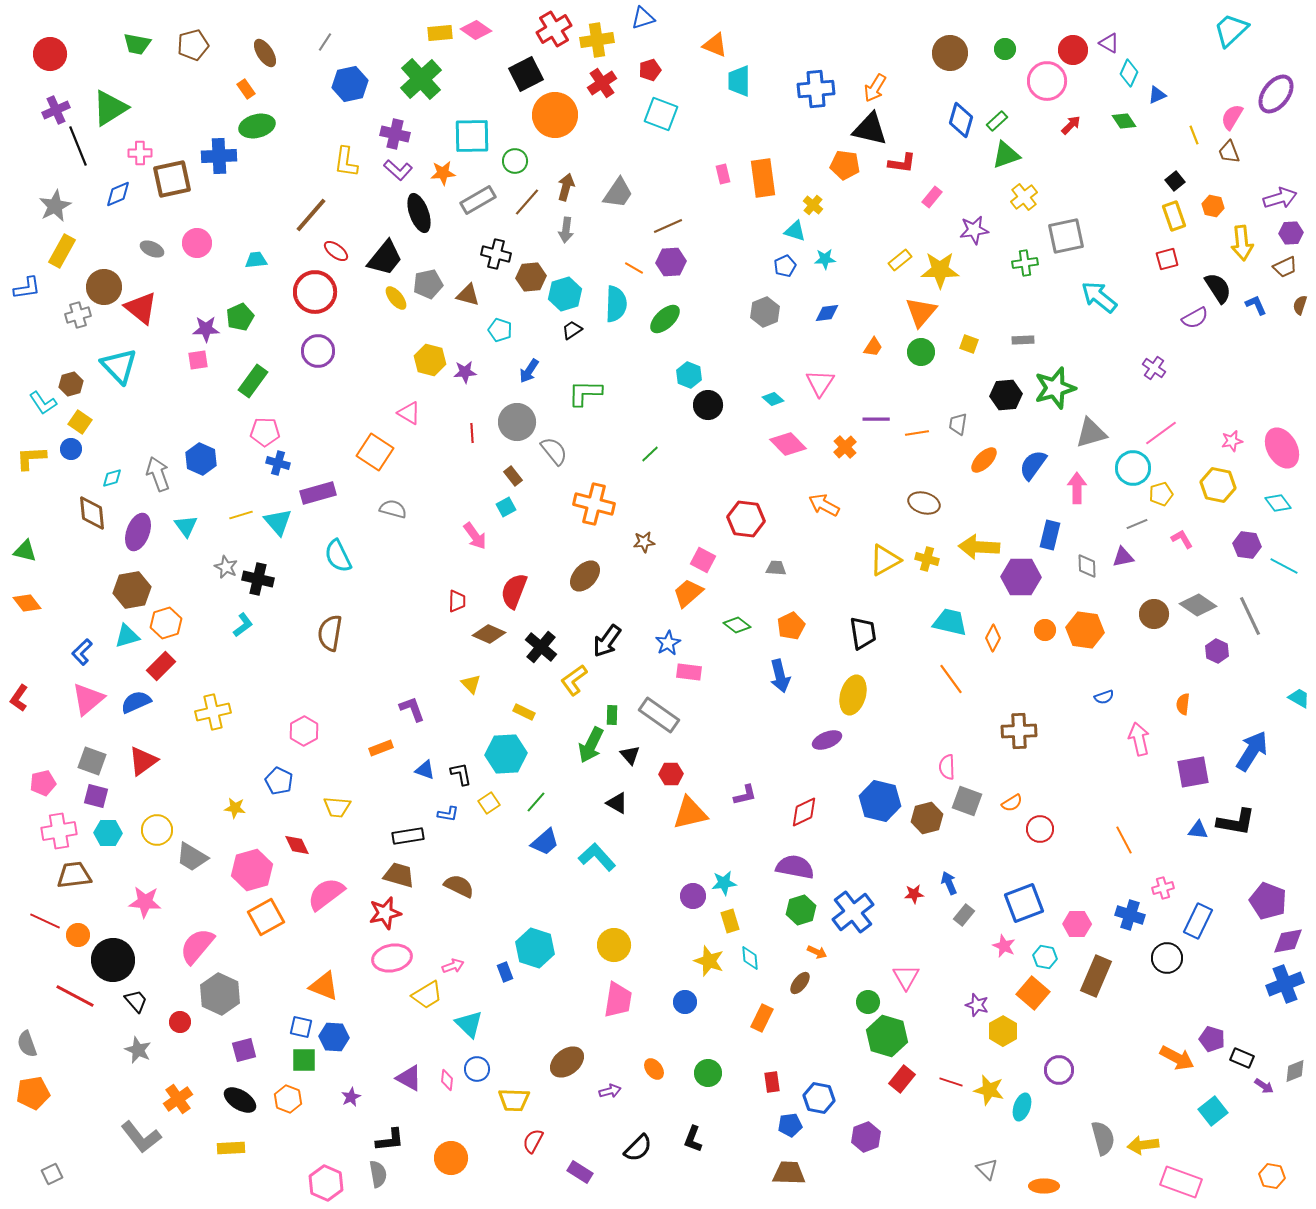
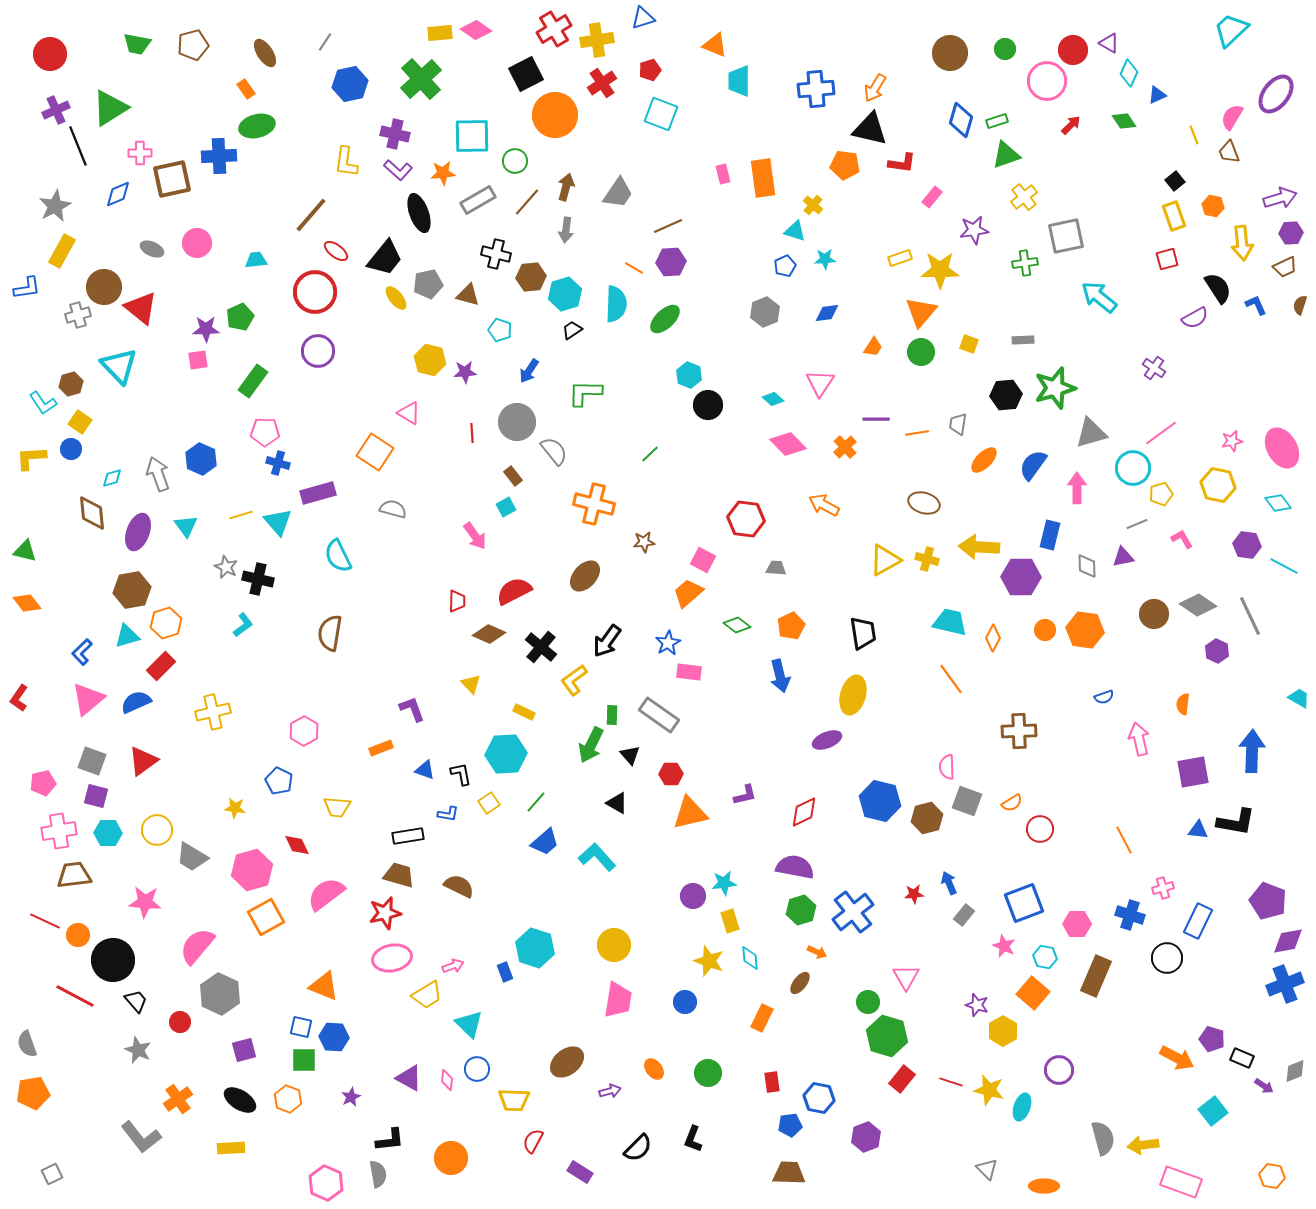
green rectangle at (997, 121): rotated 25 degrees clockwise
yellow rectangle at (900, 260): moved 2 px up; rotated 20 degrees clockwise
red semicircle at (514, 591): rotated 42 degrees clockwise
blue arrow at (1252, 751): rotated 30 degrees counterclockwise
